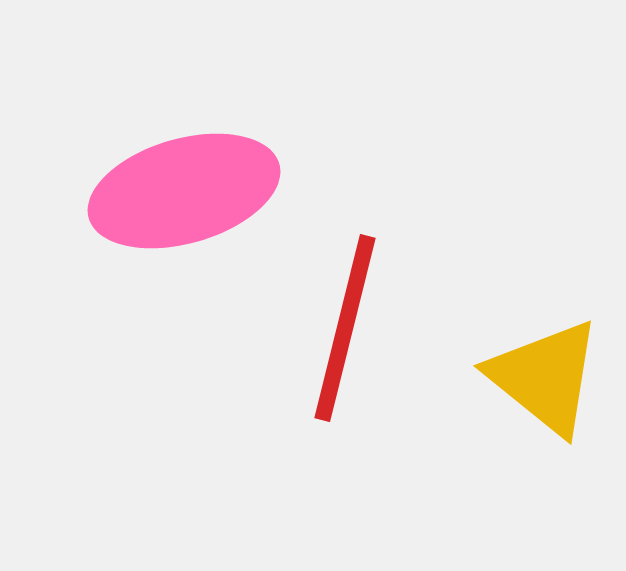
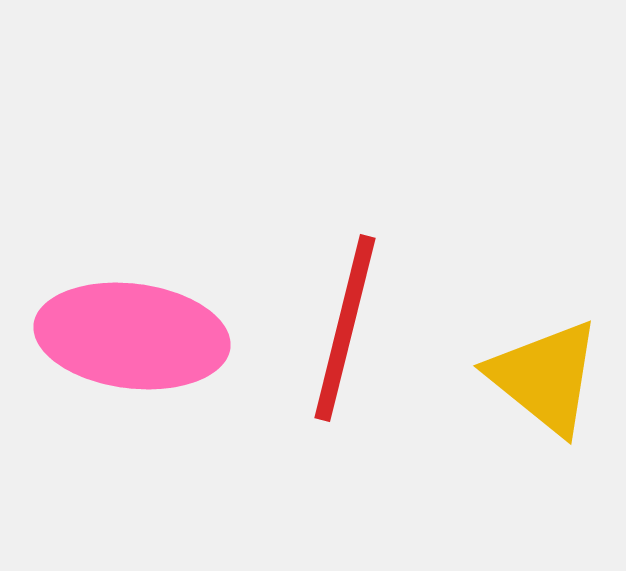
pink ellipse: moved 52 px left, 145 px down; rotated 23 degrees clockwise
